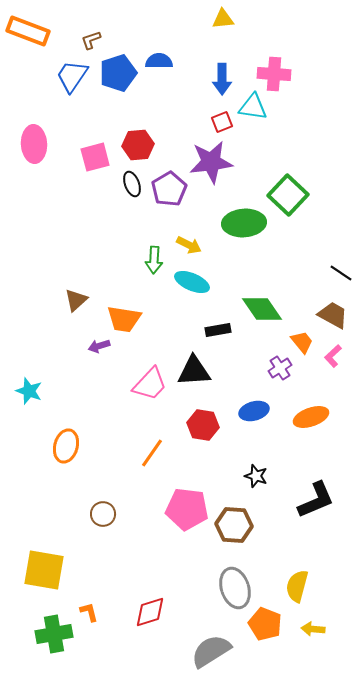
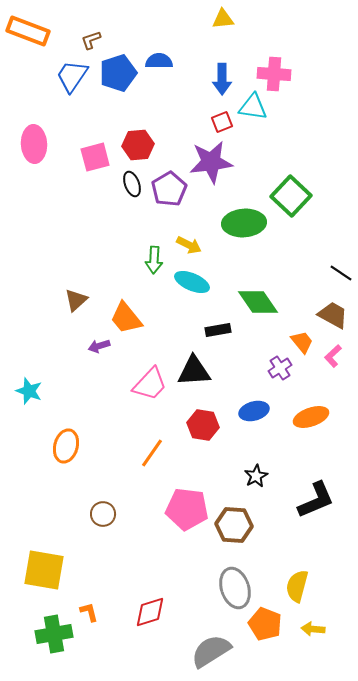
green square at (288, 195): moved 3 px right, 1 px down
green diamond at (262, 309): moved 4 px left, 7 px up
orange trapezoid at (124, 319): moved 2 px right, 1 px up; rotated 42 degrees clockwise
black star at (256, 476): rotated 25 degrees clockwise
